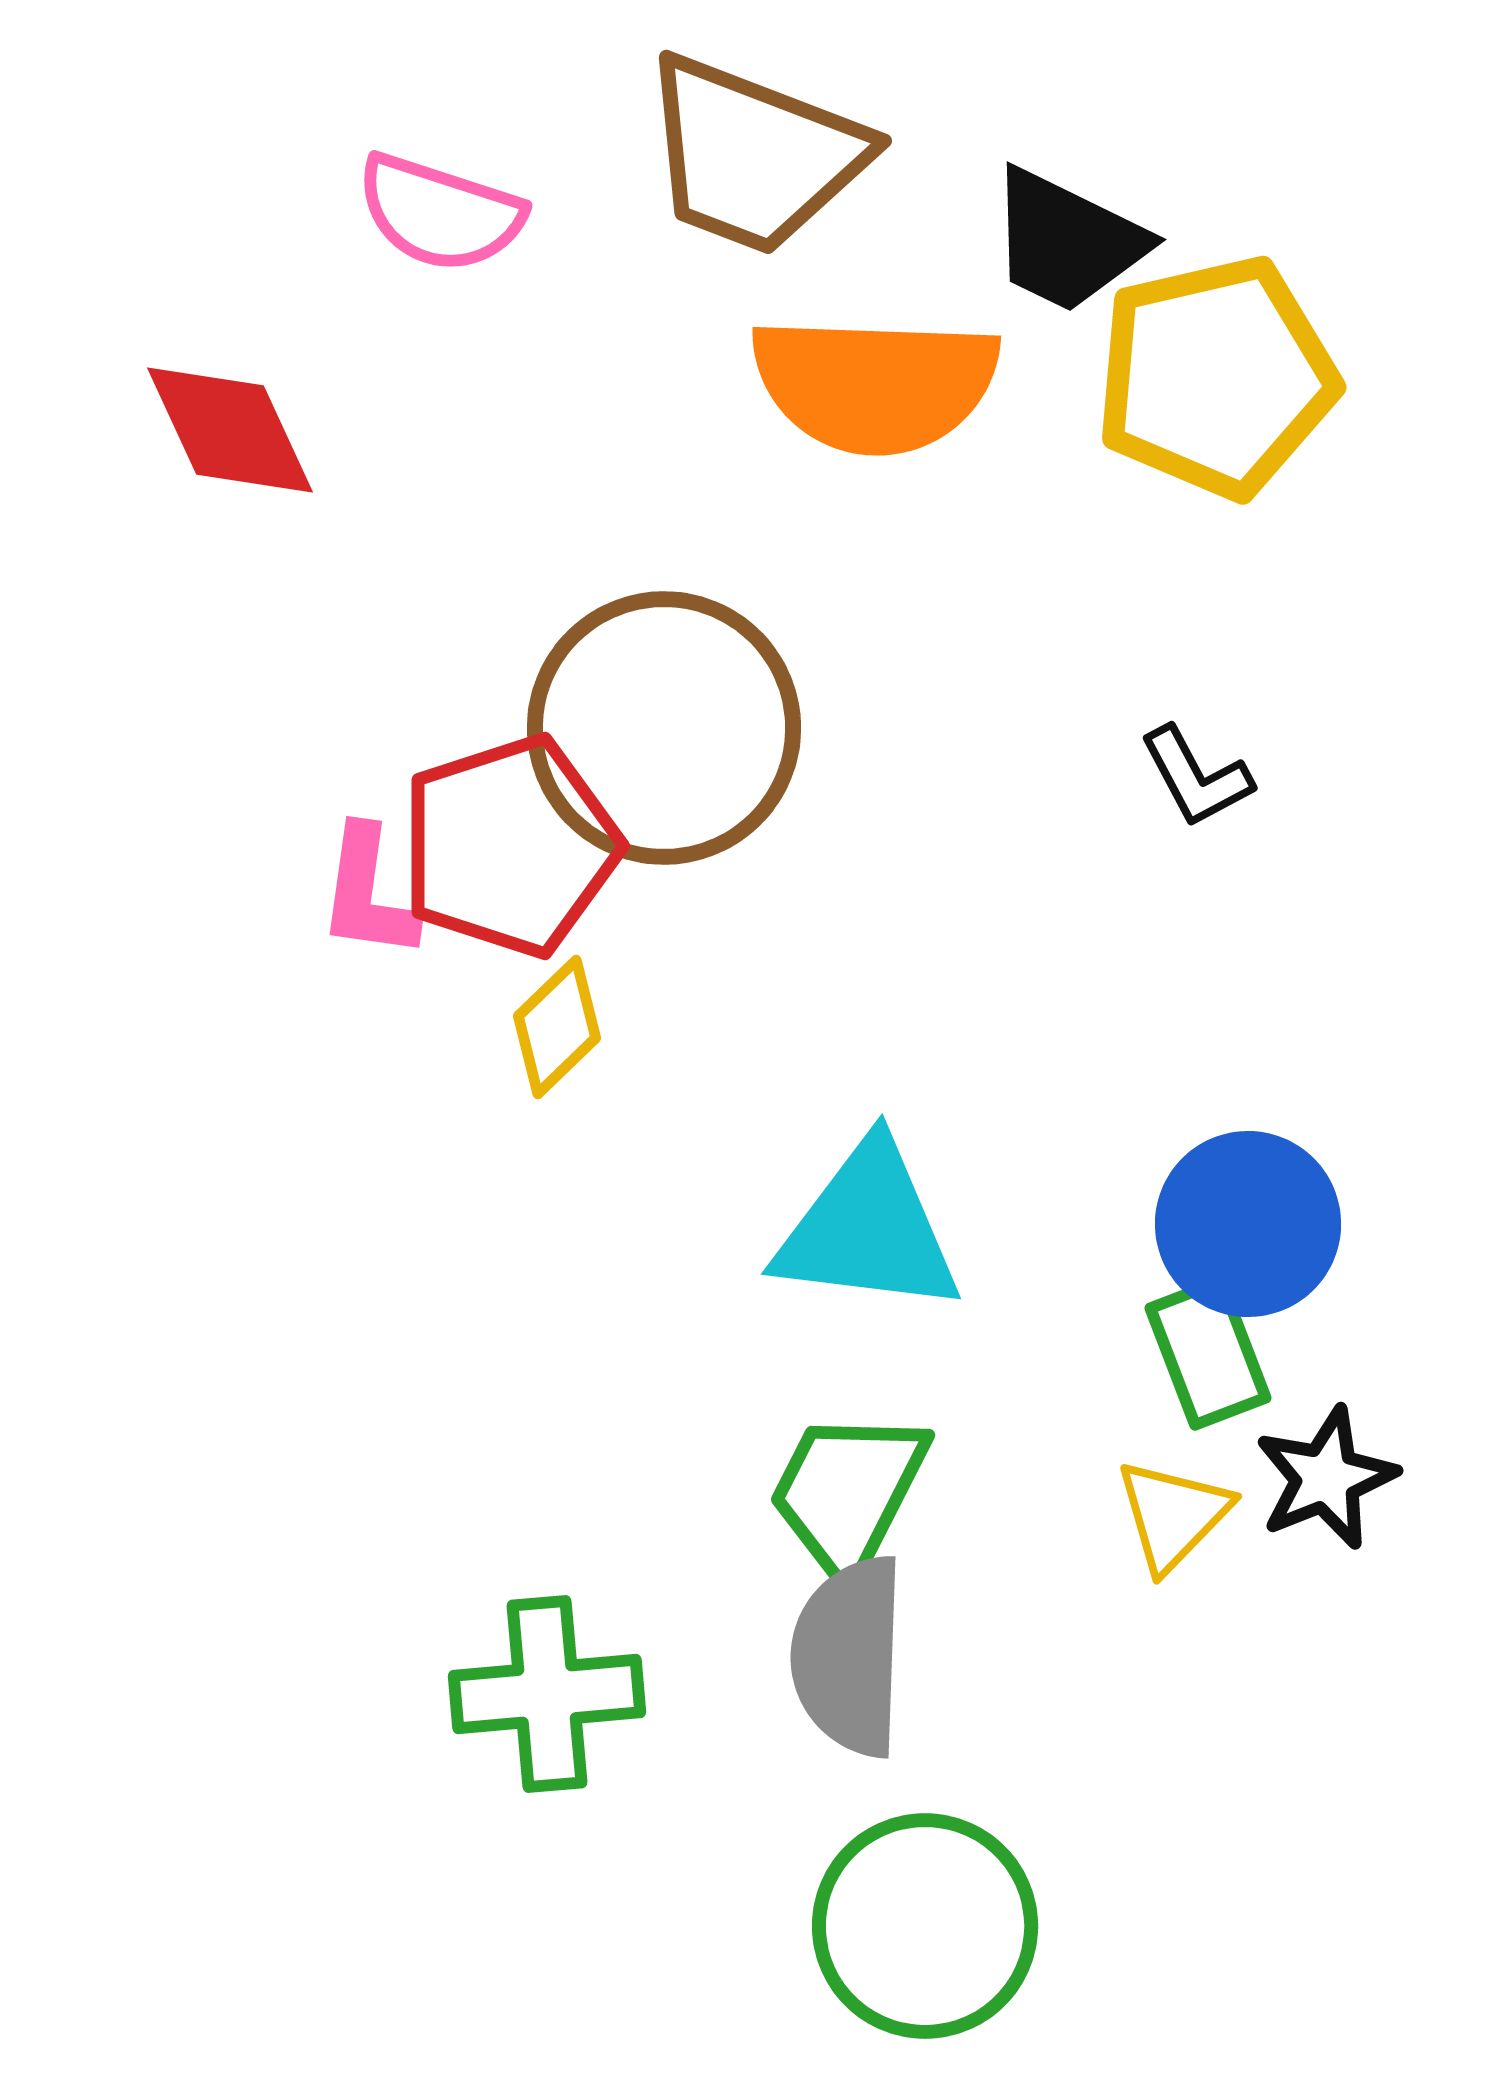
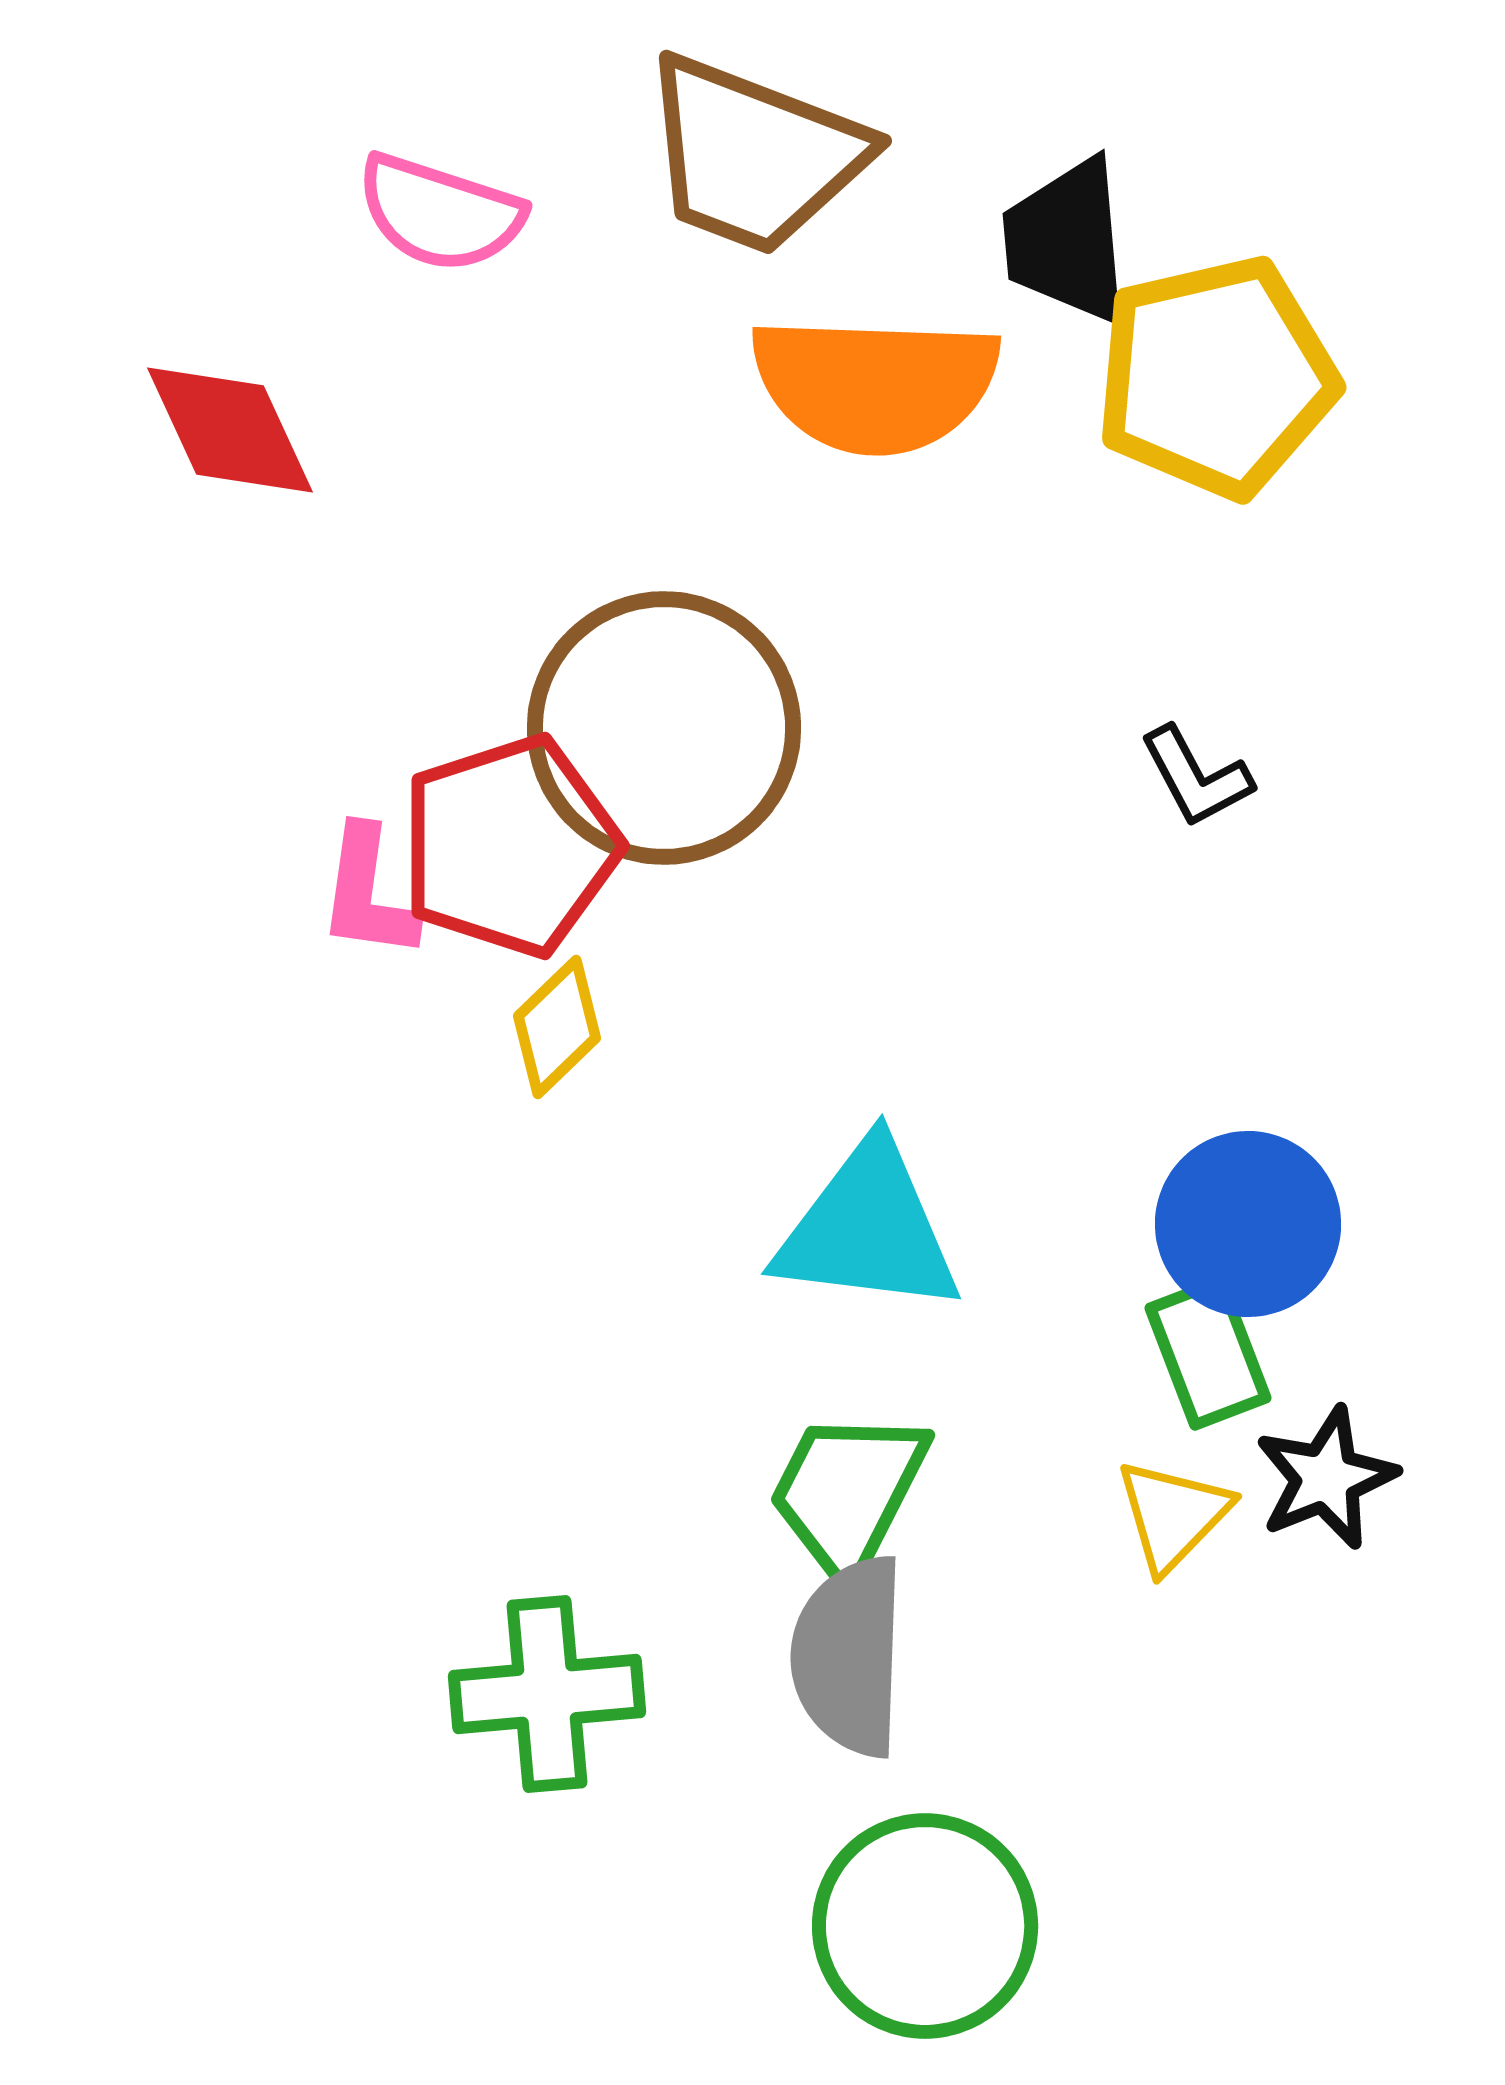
black trapezoid: rotated 59 degrees clockwise
